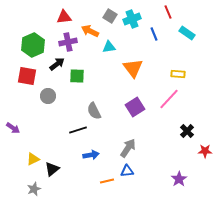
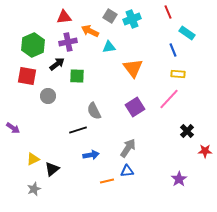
blue line: moved 19 px right, 16 px down
